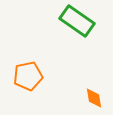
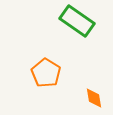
orange pentagon: moved 18 px right, 3 px up; rotated 28 degrees counterclockwise
